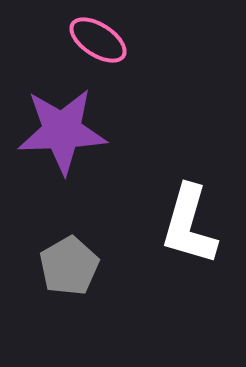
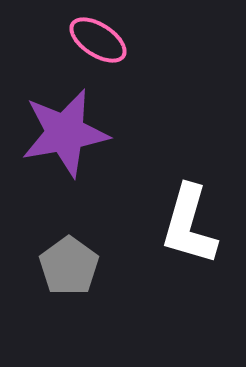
purple star: moved 3 px right, 2 px down; rotated 8 degrees counterclockwise
gray pentagon: rotated 6 degrees counterclockwise
